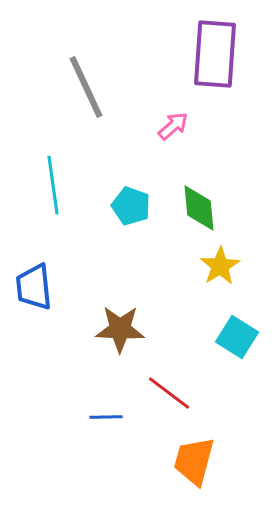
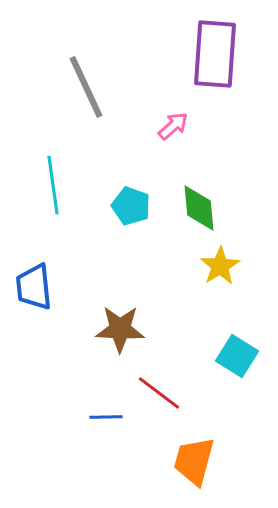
cyan square: moved 19 px down
red line: moved 10 px left
